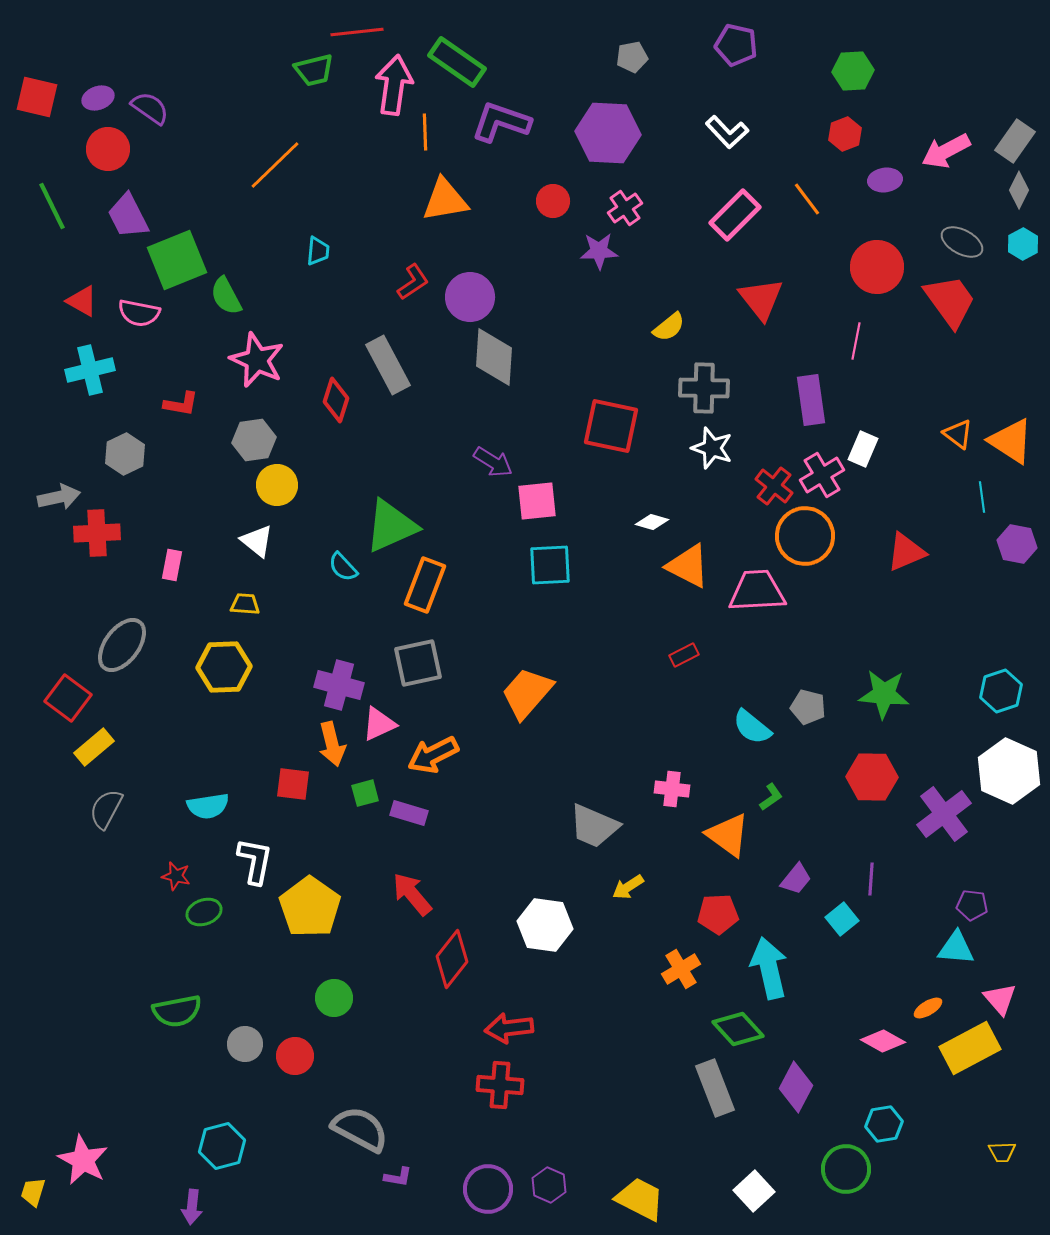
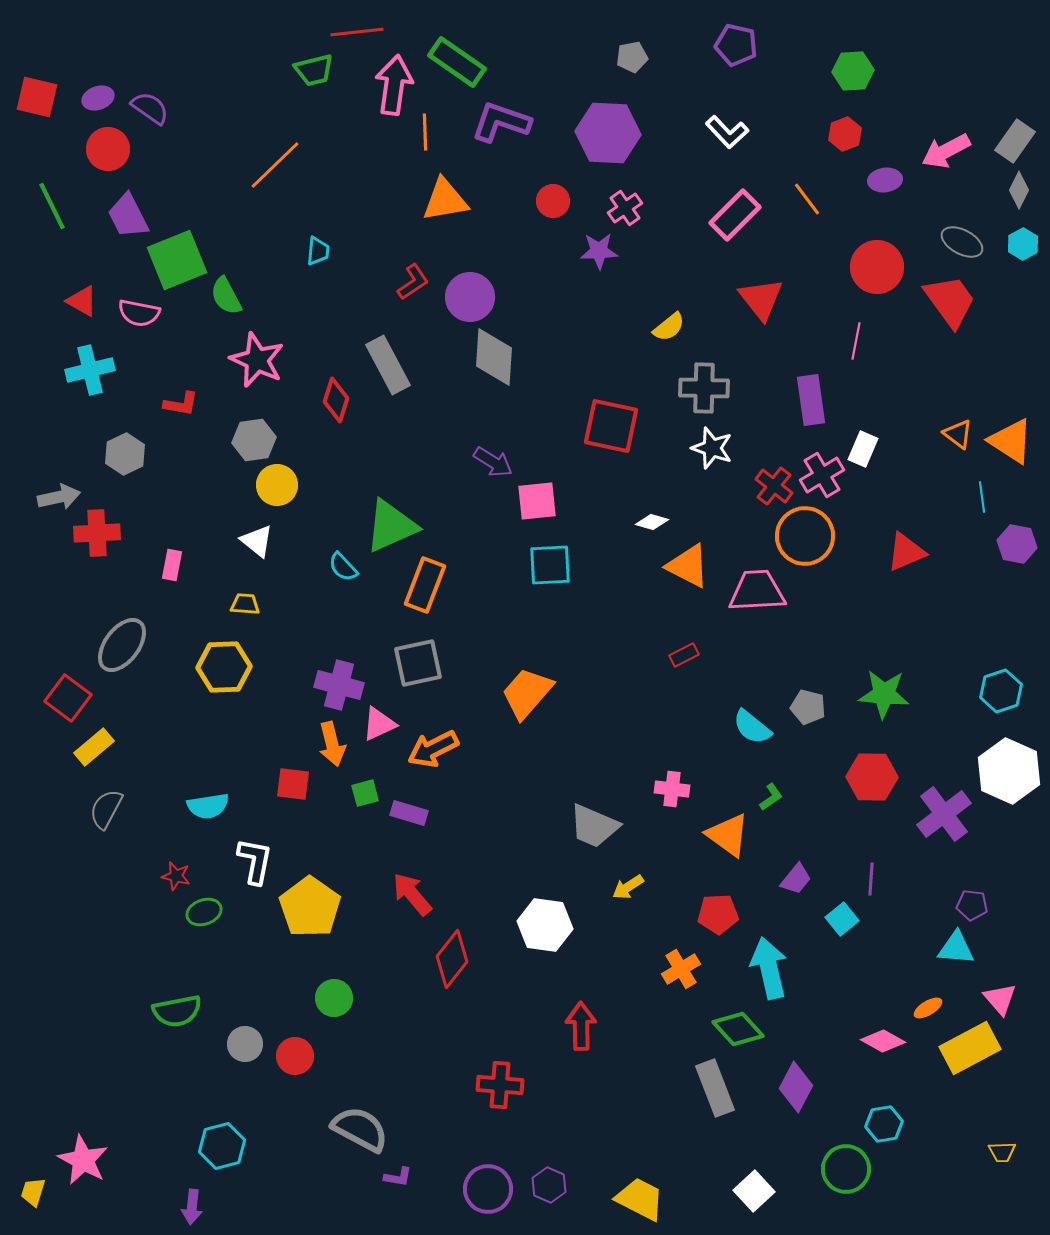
orange arrow at (433, 755): moved 6 px up
red arrow at (509, 1028): moved 72 px right, 2 px up; rotated 96 degrees clockwise
